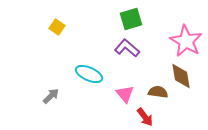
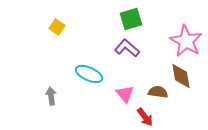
gray arrow: rotated 54 degrees counterclockwise
